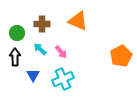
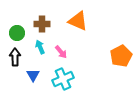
cyan arrow: moved 2 px up; rotated 24 degrees clockwise
